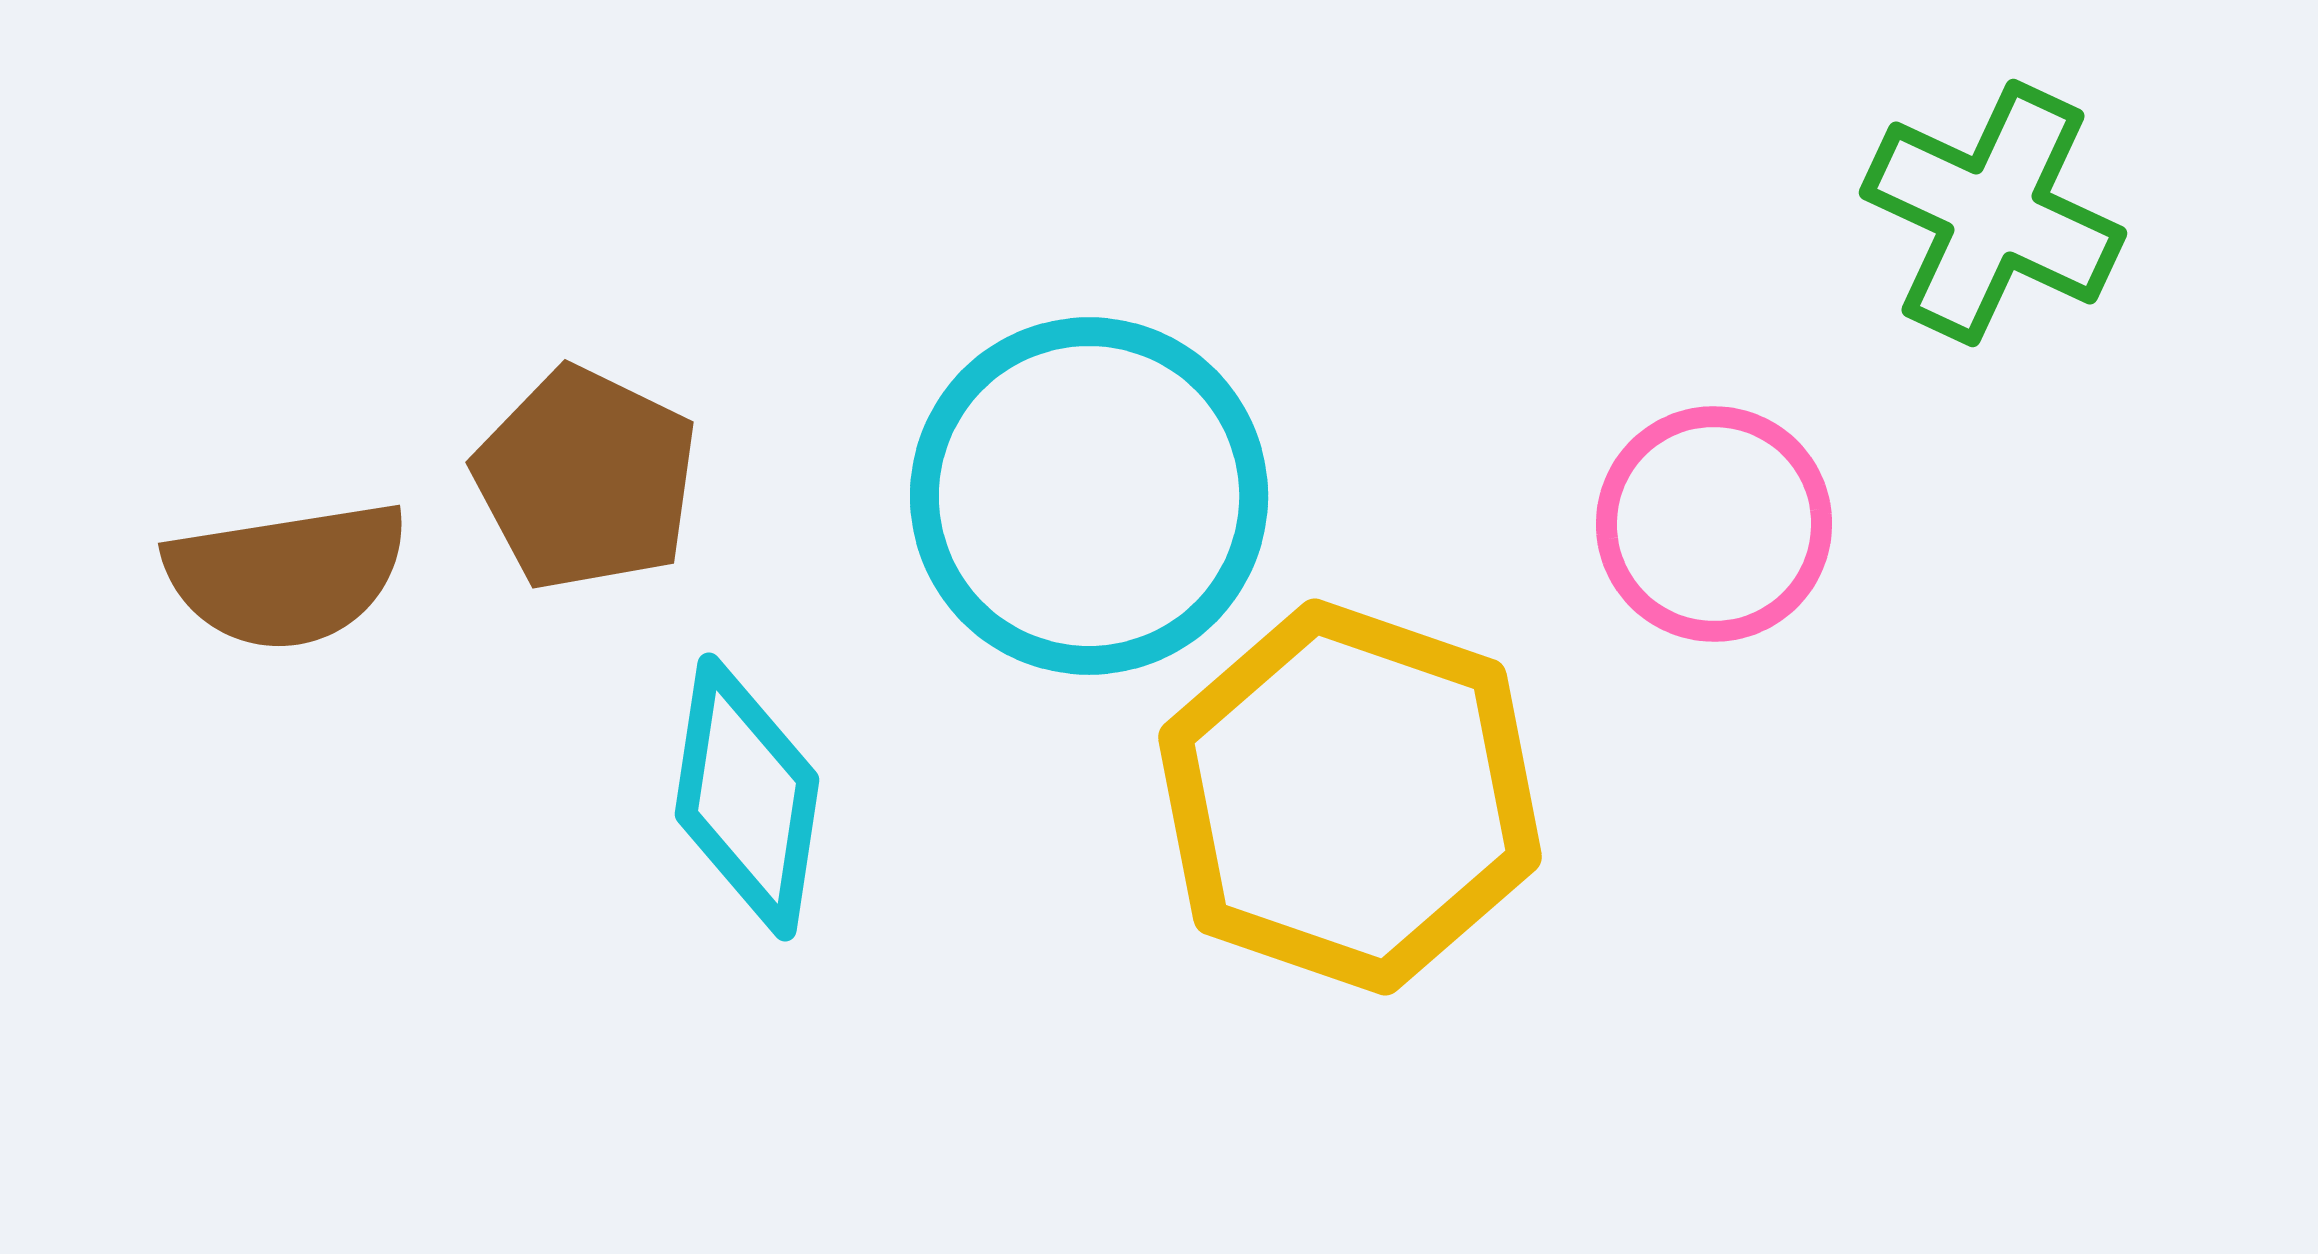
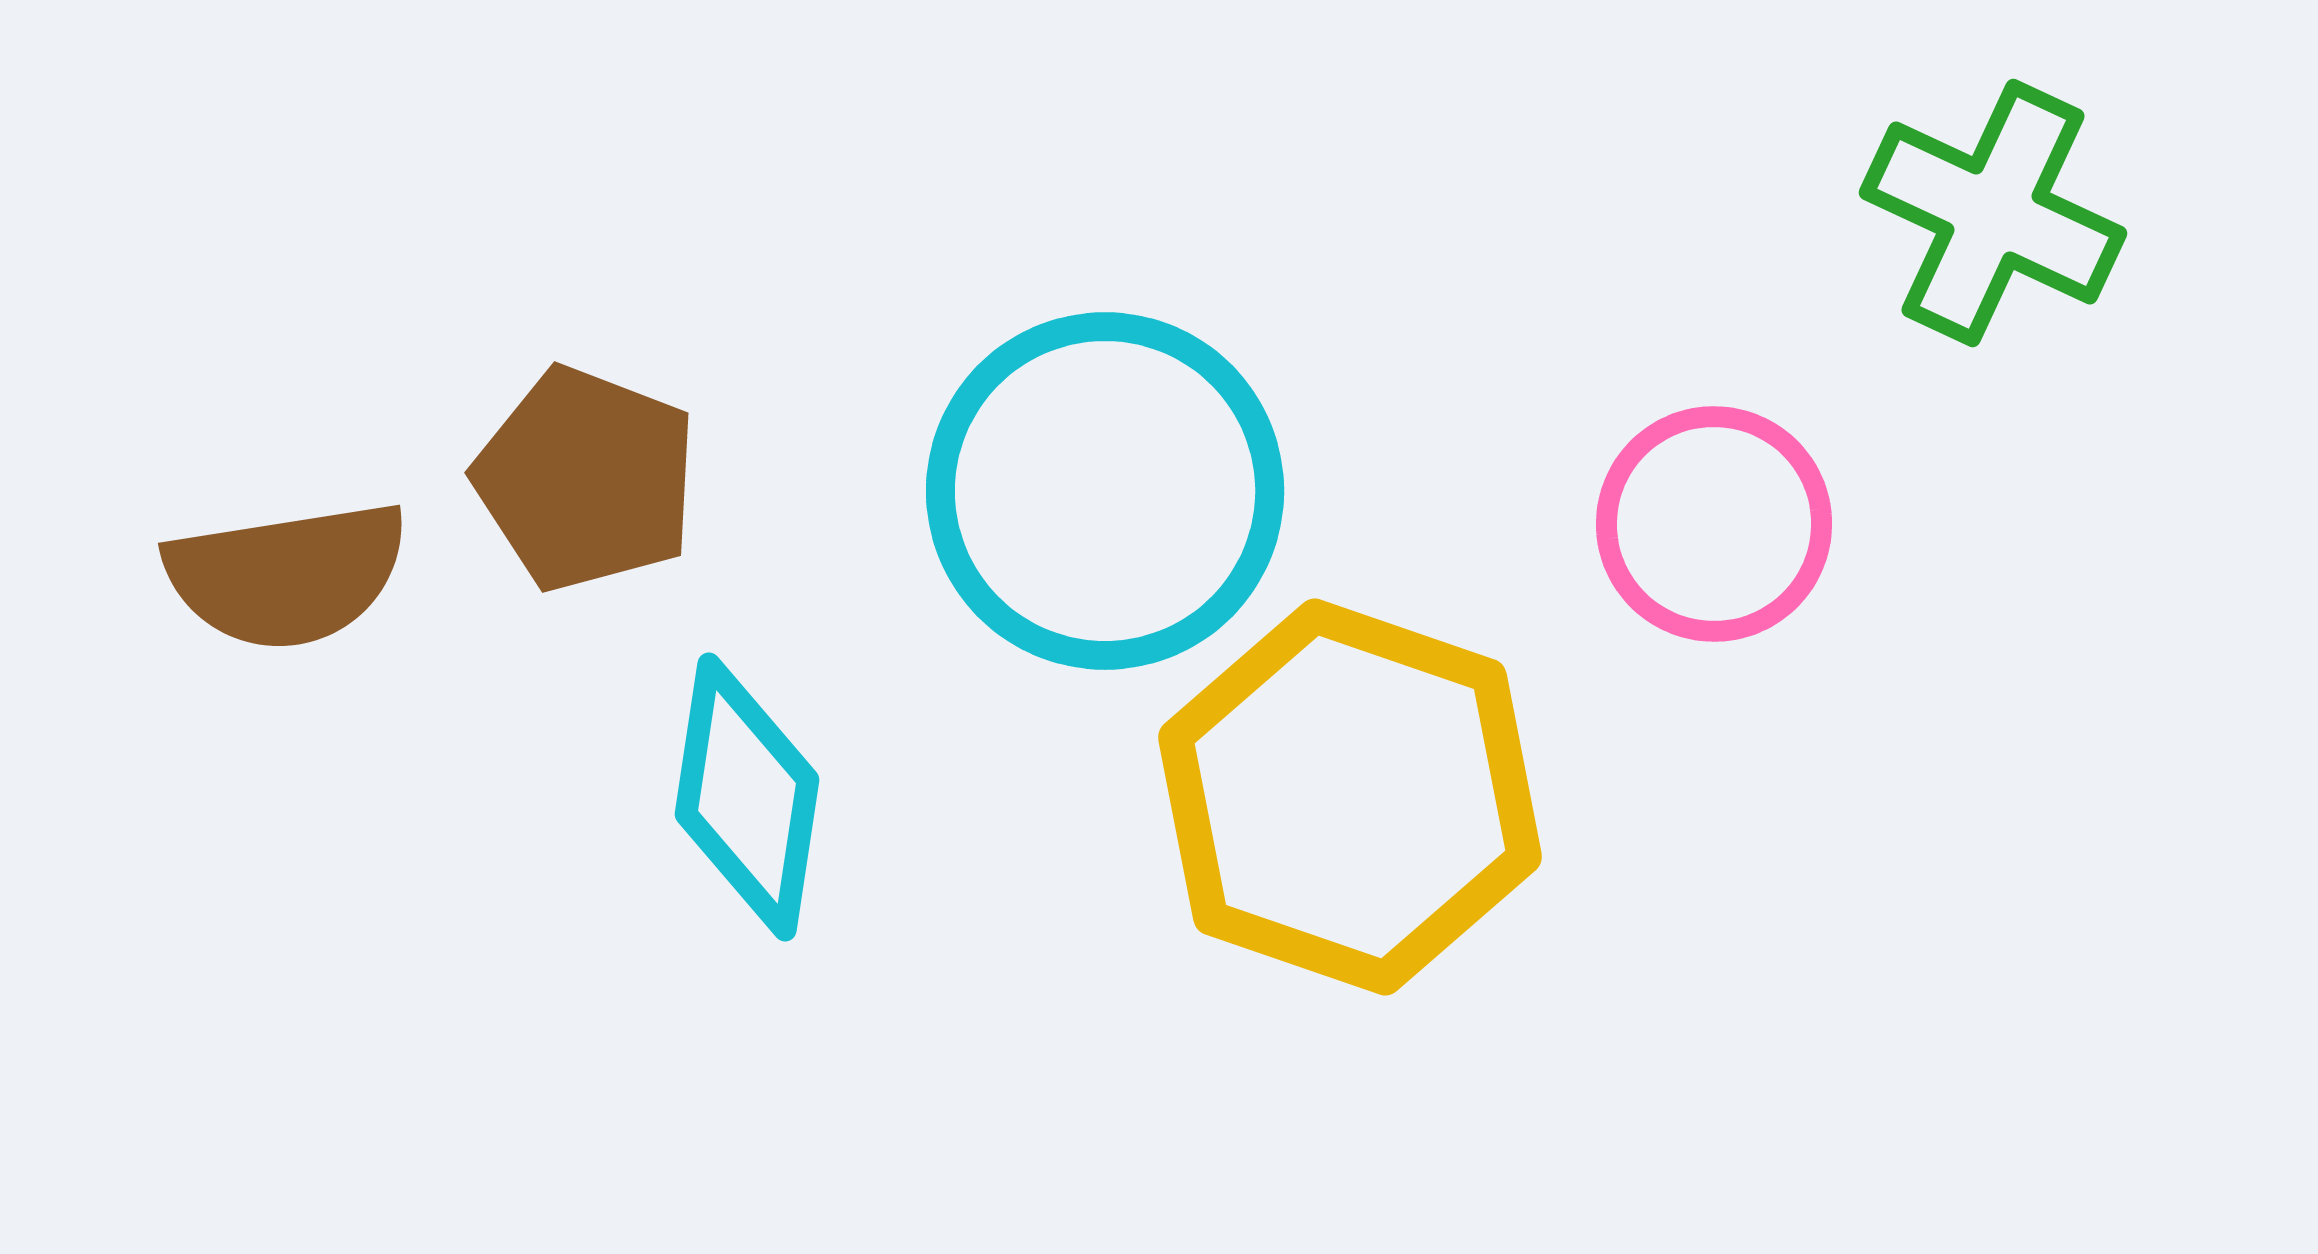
brown pentagon: rotated 5 degrees counterclockwise
cyan circle: moved 16 px right, 5 px up
